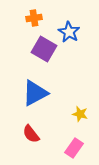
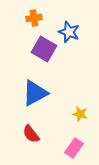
blue star: rotated 10 degrees counterclockwise
